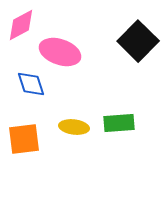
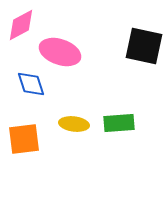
black square: moved 6 px right, 5 px down; rotated 33 degrees counterclockwise
yellow ellipse: moved 3 px up
